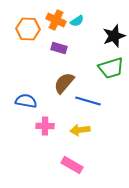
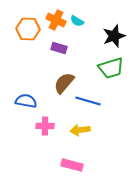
cyan semicircle: rotated 64 degrees clockwise
pink rectangle: rotated 15 degrees counterclockwise
